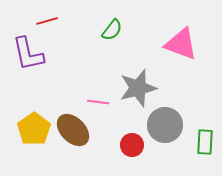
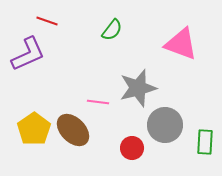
red line: rotated 35 degrees clockwise
purple L-shape: rotated 102 degrees counterclockwise
red circle: moved 3 px down
